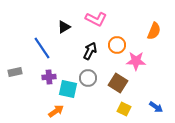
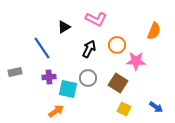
black arrow: moved 1 px left, 2 px up
